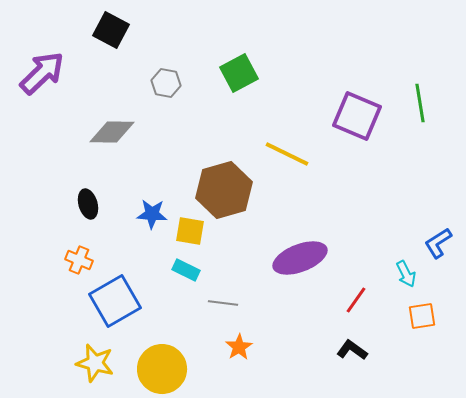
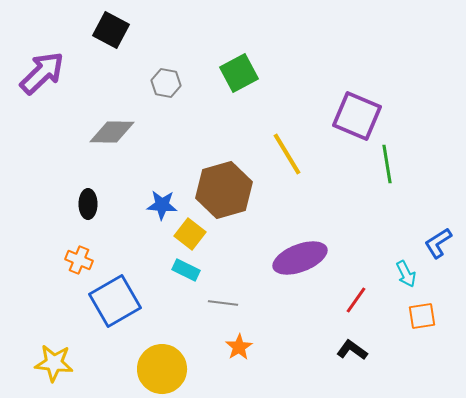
green line: moved 33 px left, 61 px down
yellow line: rotated 33 degrees clockwise
black ellipse: rotated 16 degrees clockwise
blue star: moved 10 px right, 9 px up
yellow square: moved 3 px down; rotated 28 degrees clockwise
yellow star: moved 41 px left; rotated 9 degrees counterclockwise
